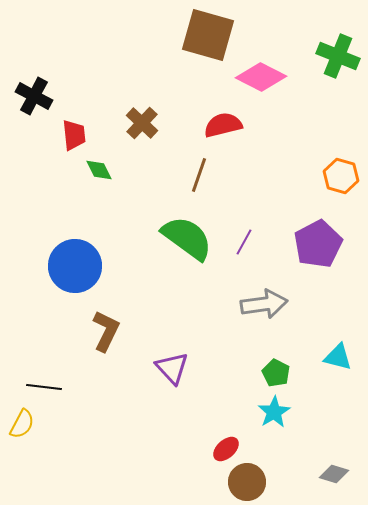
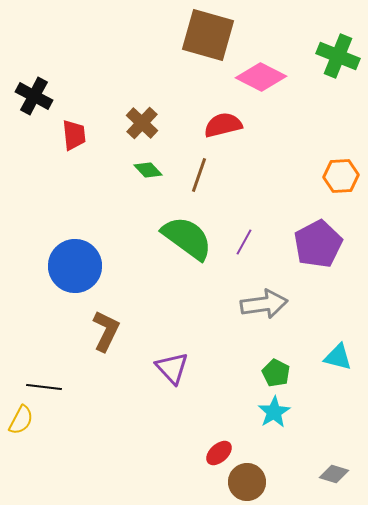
green diamond: moved 49 px right; rotated 16 degrees counterclockwise
orange hexagon: rotated 20 degrees counterclockwise
yellow semicircle: moved 1 px left, 4 px up
red ellipse: moved 7 px left, 4 px down
